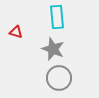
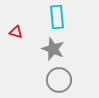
gray circle: moved 2 px down
